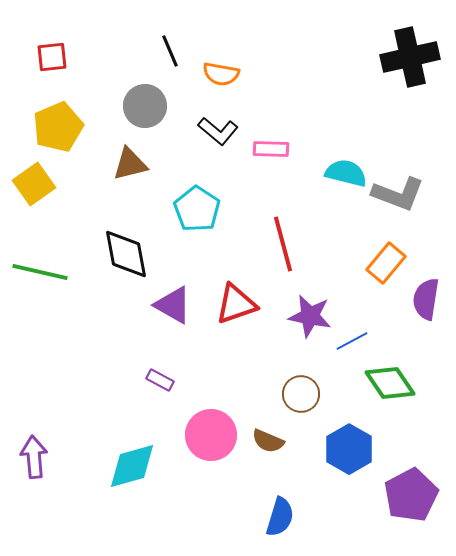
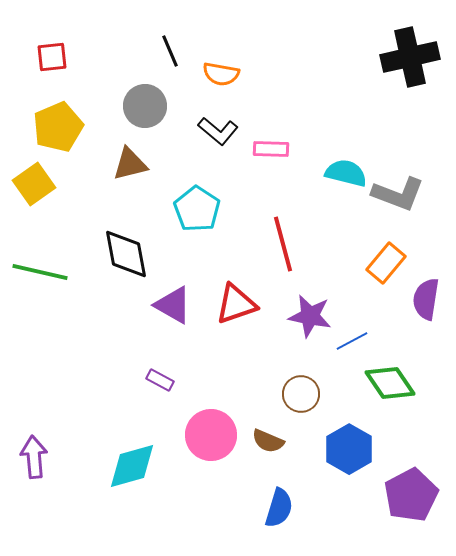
blue semicircle: moved 1 px left, 9 px up
